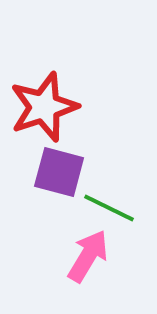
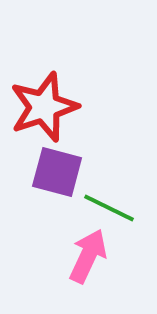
purple square: moved 2 px left
pink arrow: rotated 6 degrees counterclockwise
